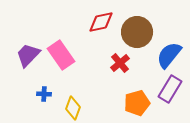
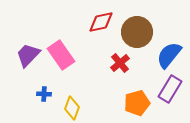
yellow diamond: moved 1 px left
